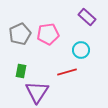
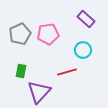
purple rectangle: moved 1 px left, 2 px down
cyan circle: moved 2 px right
purple triangle: moved 2 px right; rotated 10 degrees clockwise
